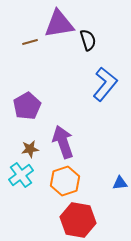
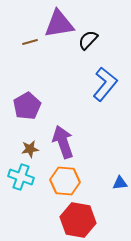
black semicircle: rotated 120 degrees counterclockwise
cyan cross: moved 2 px down; rotated 35 degrees counterclockwise
orange hexagon: rotated 24 degrees clockwise
